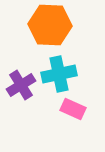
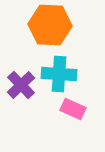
cyan cross: rotated 16 degrees clockwise
purple cross: rotated 12 degrees counterclockwise
